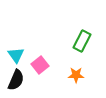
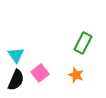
green rectangle: moved 1 px right, 2 px down
pink square: moved 8 px down
orange star: rotated 21 degrees clockwise
